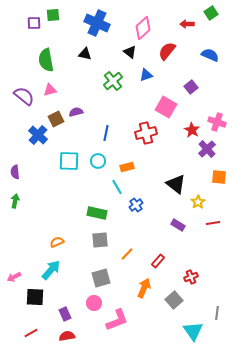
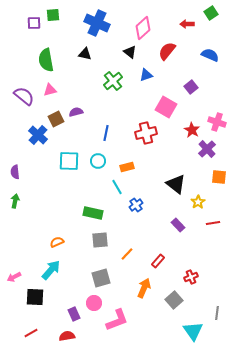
green rectangle at (97, 213): moved 4 px left
purple rectangle at (178, 225): rotated 16 degrees clockwise
purple rectangle at (65, 314): moved 9 px right
